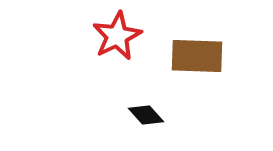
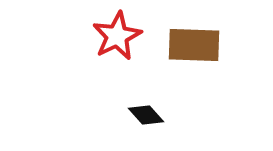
brown rectangle: moved 3 px left, 11 px up
